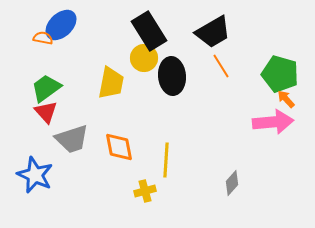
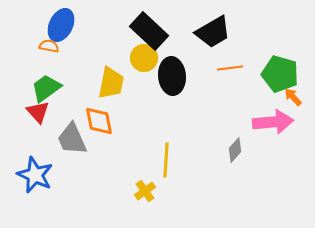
blue ellipse: rotated 20 degrees counterclockwise
black rectangle: rotated 15 degrees counterclockwise
orange semicircle: moved 6 px right, 8 px down
orange line: moved 9 px right, 2 px down; rotated 65 degrees counterclockwise
orange arrow: moved 7 px right, 2 px up
red triangle: moved 8 px left
gray trapezoid: rotated 84 degrees clockwise
orange diamond: moved 20 px left, 26 px up
gray diamond: moved 3 px right, 33 px up
yellow cross: rotated 20 degrees counterclockwise
